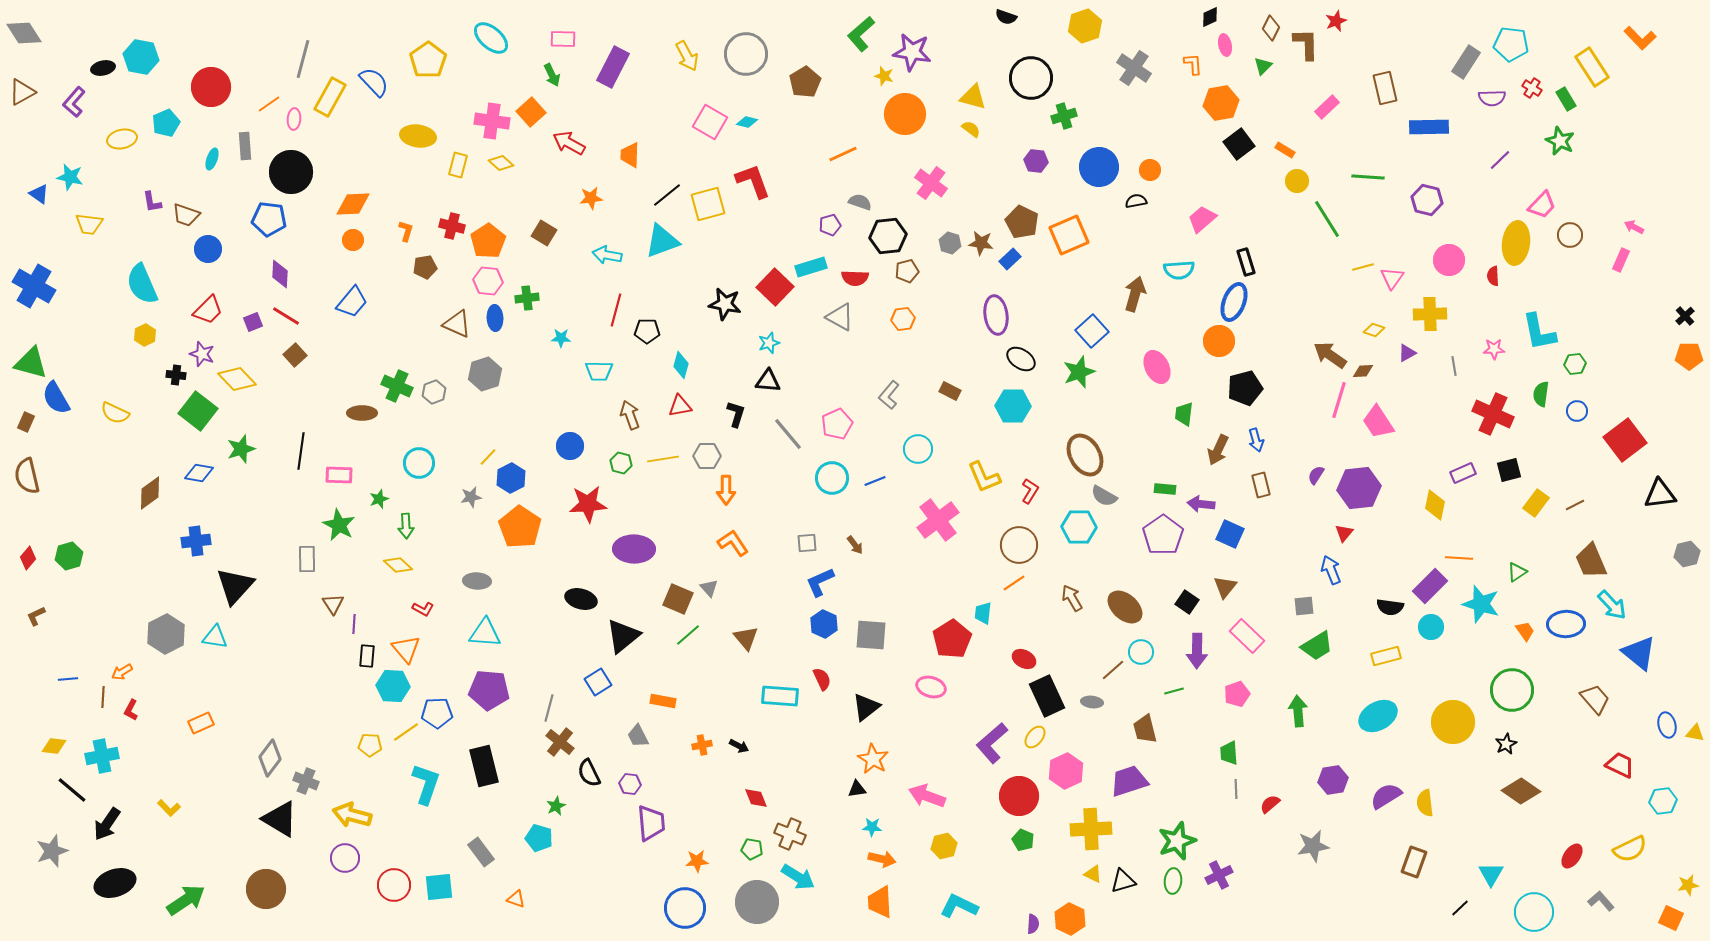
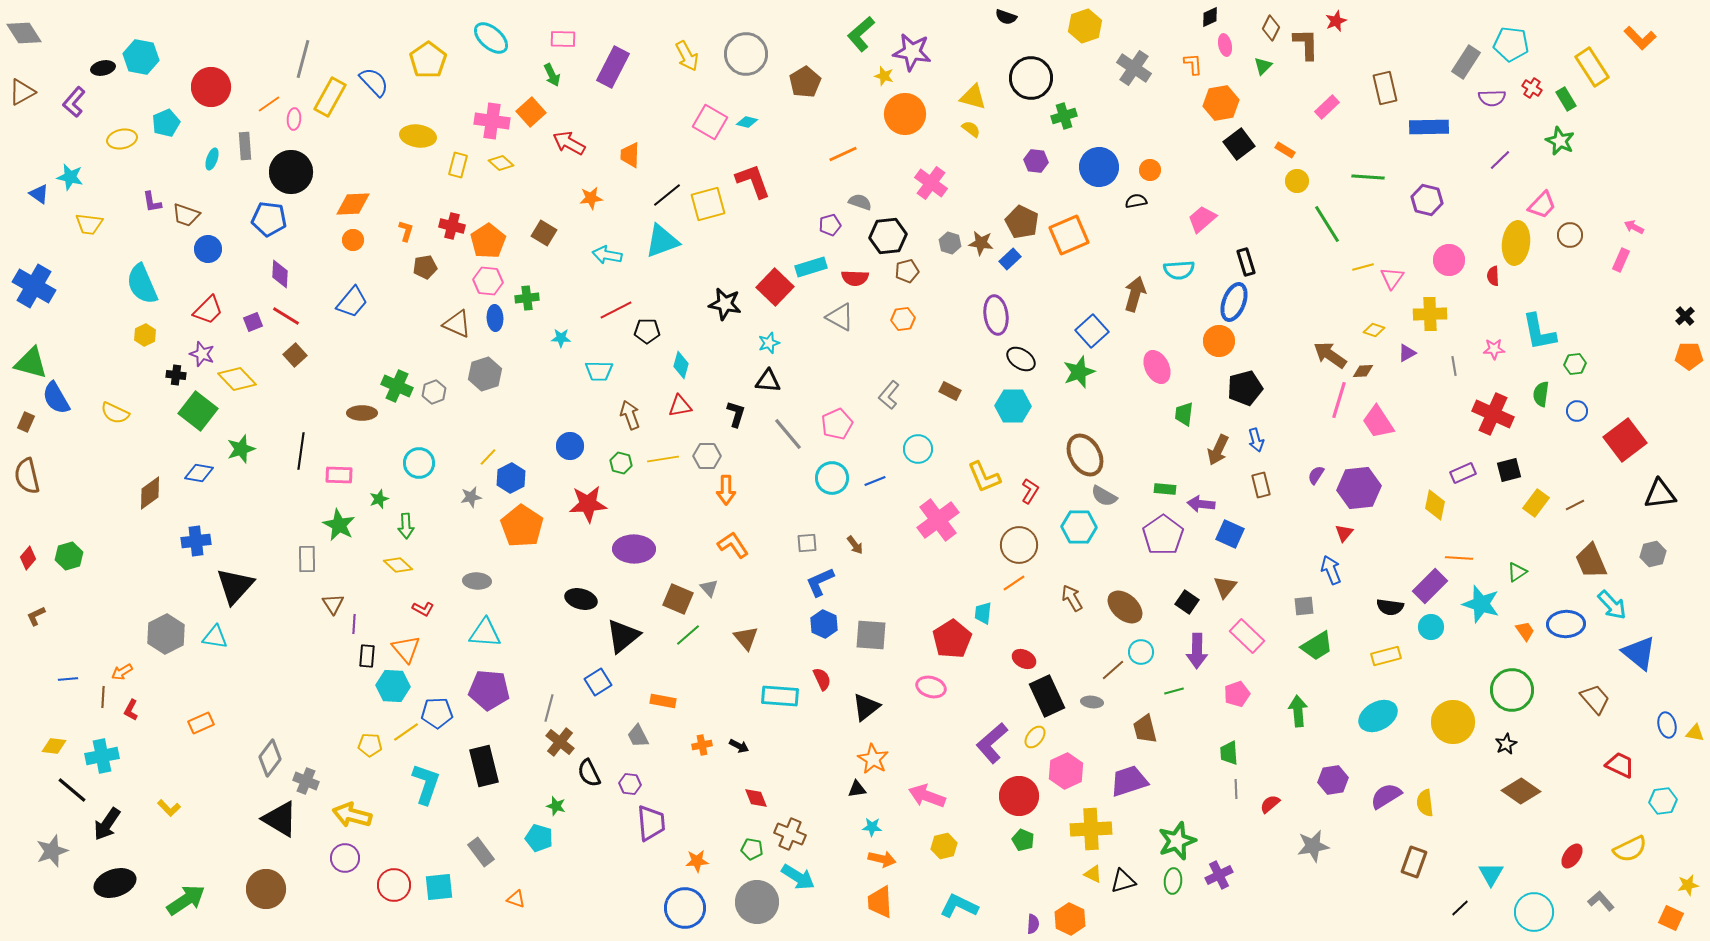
green line at (1327, 219): moved 5 px down
red line at (616, 310): rotated 48 degrees clockwise
orange pentagon at (520, 527): moved 2 px right, 1 px up
orange L-shape at (733, 543): moved 2 px down
gray hexagon at (1687, 554): moved 34 px left
green star at (556, 806): rotated 30 degrees counterclockwise
